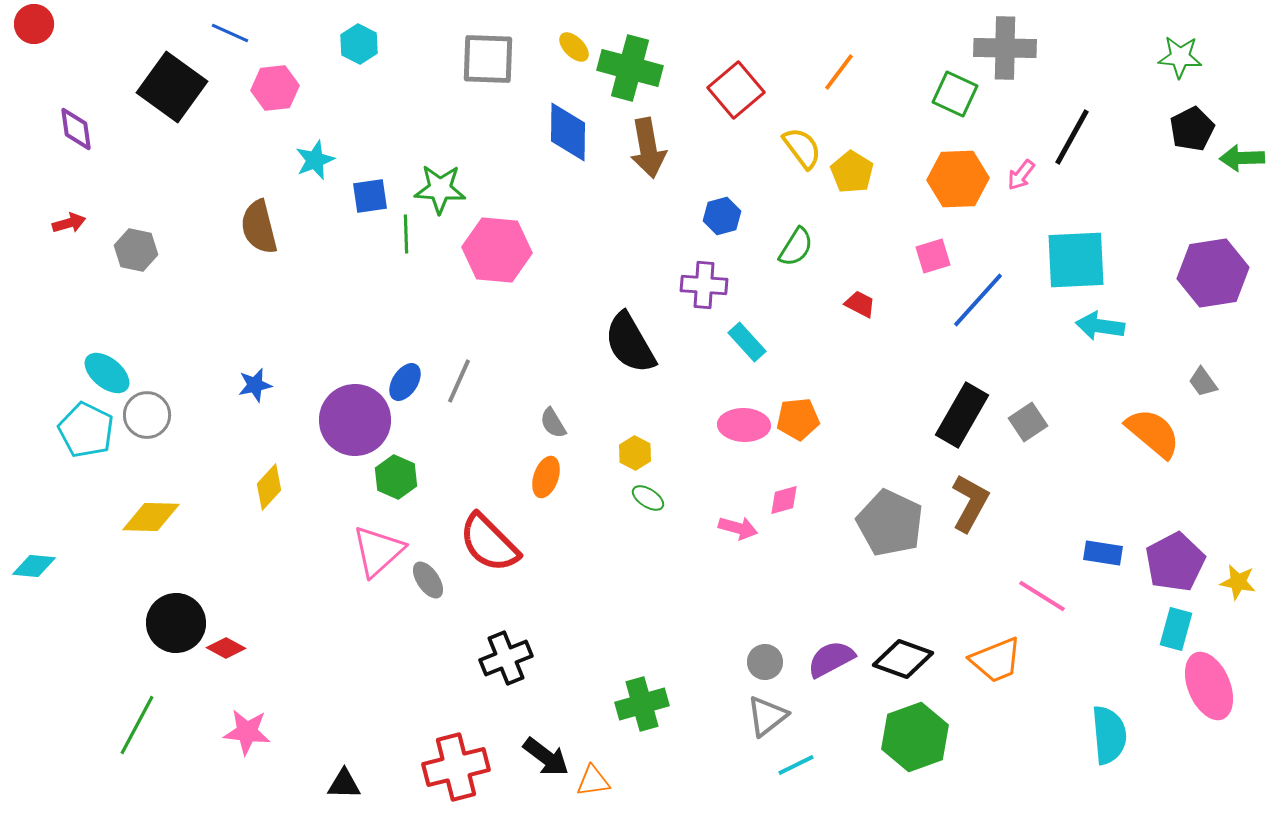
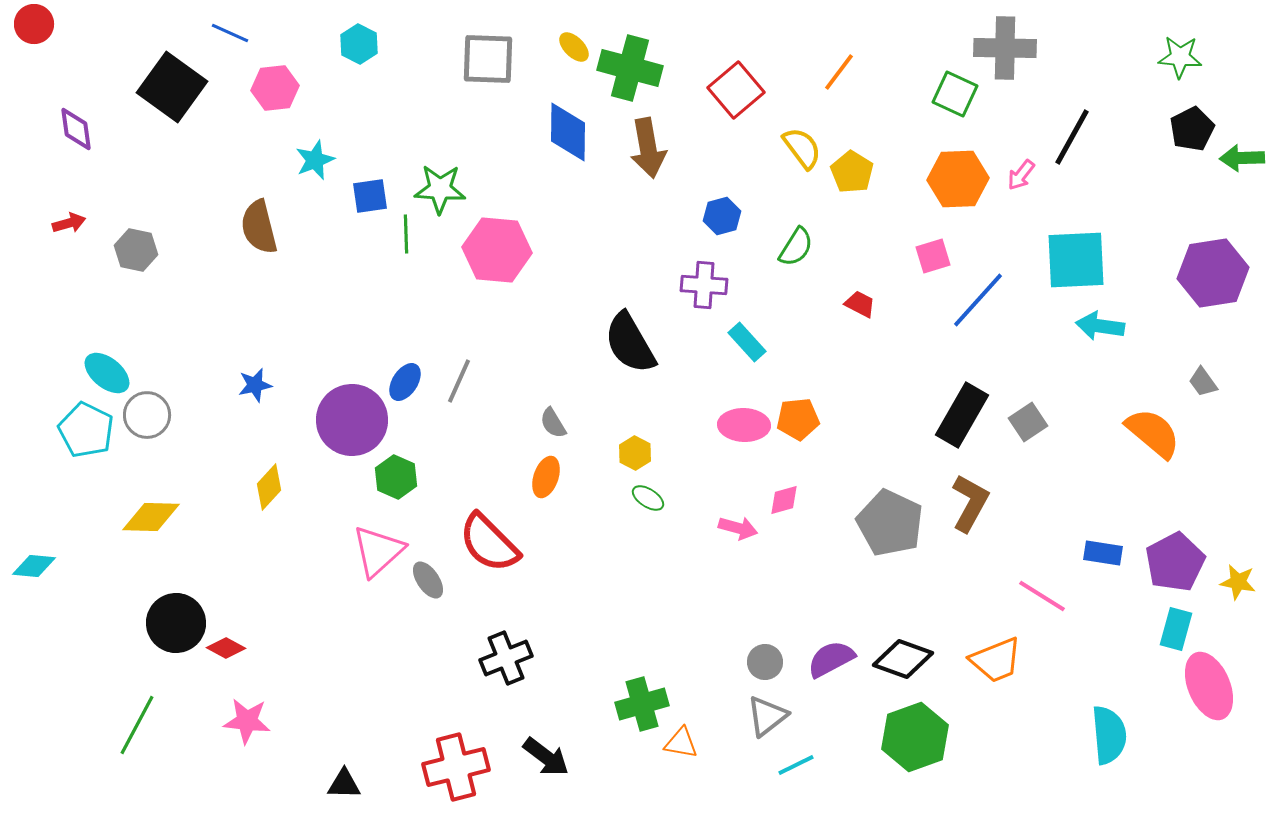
purple circle at (355, 420): moved 3 px left
pink star at (247, 732): moved 11 px up
orange triangle at (593, 781): moved 88 px right, 38 px up; rotated 18 degrees clockwise
